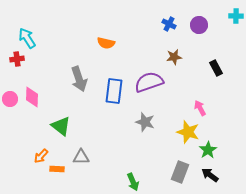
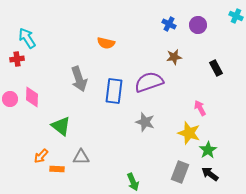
cyan cross: rotated 24 degrees clockwise
purple circle: moved 1 px left
yellow star: moved 1 px right, 1 px down
black arrow: moved 1 px up
